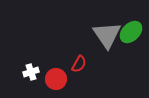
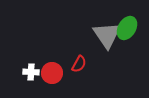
green ellipse: moved 4 px left, 4 px up; rotated 15 degrees counterclockwise
white cross: rotated 21 degrees clockwise
red circle: moved 4 px left, 6 px up
